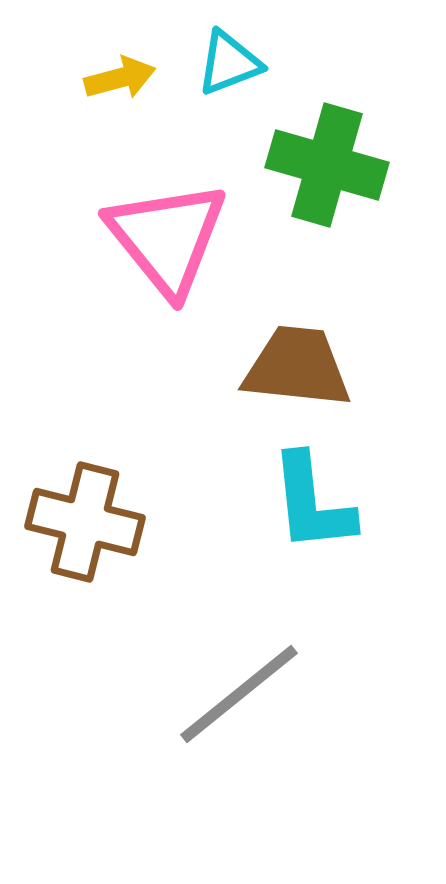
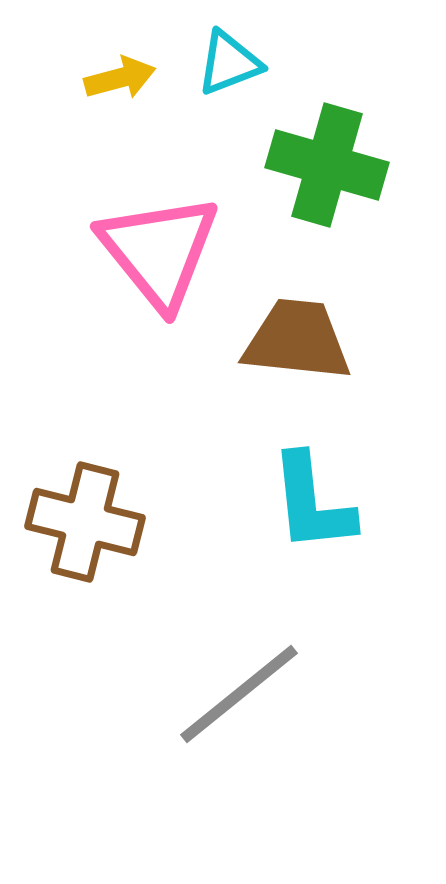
pink triangle: moved 8 px left, 13 px down
brown trapezoid: moved 27 px up
